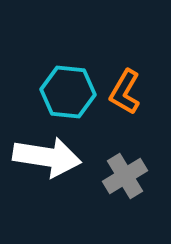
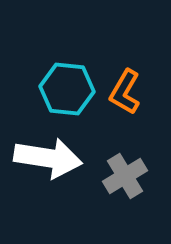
cyan hexagon: moved 1 px left, 3 px up
white arrow: moved 1 px right, 1 px down
